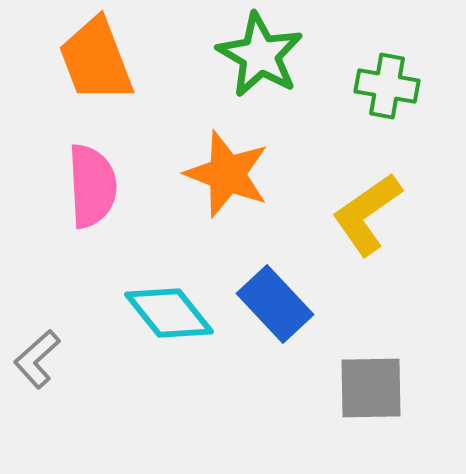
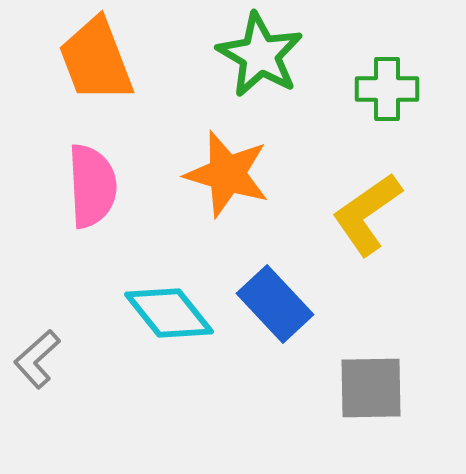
green cross: moved 3 px down; rotated 10 degrees counterclockwise
orange star: rotated 4 degrees counterclockwise
